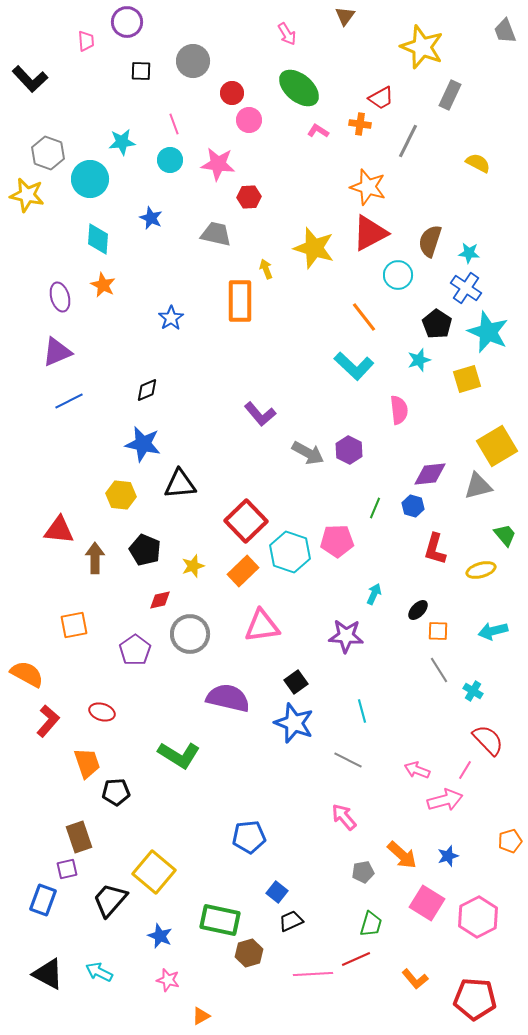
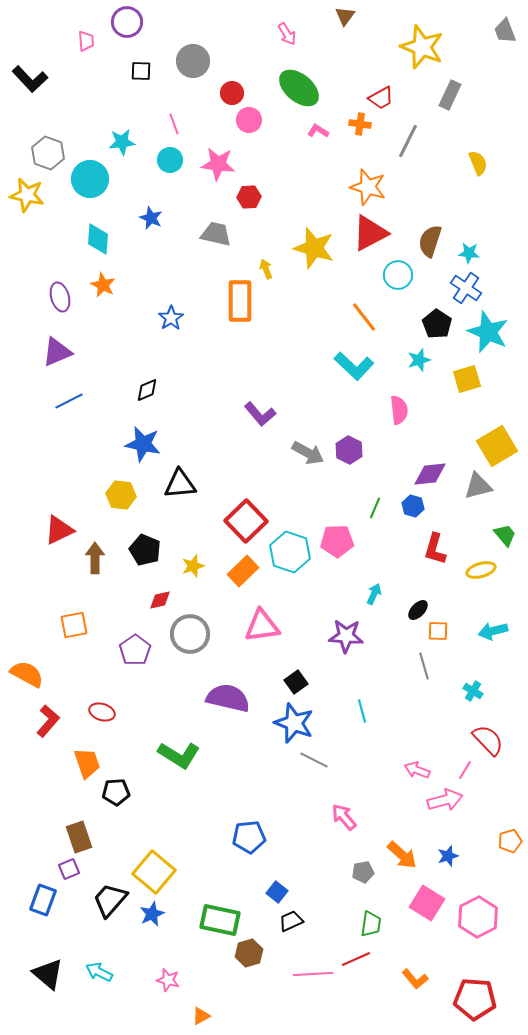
yellow semicircle at (478, 163): rotated 40 degrees clockwise
red triangle at (59, 530): rotated 32 degrees counterclockwise
gray line at (439, 670): moved 15 px left, 4 px up; rotated 16 degrees clockwise
gray line at (348, 760): moved 34 px left
purple square at (67, 869): moved 2 px right; rotated 10 degrees counterclockwise
green trapezoid at (371, 924): rotated 8 degrees counterclockwise
blue star at (160, 936): moved 8 px left, 22 px up; rotated 25 degrees clockwise
black triangle at (48, 974): rotated 12 degrees clockwise
